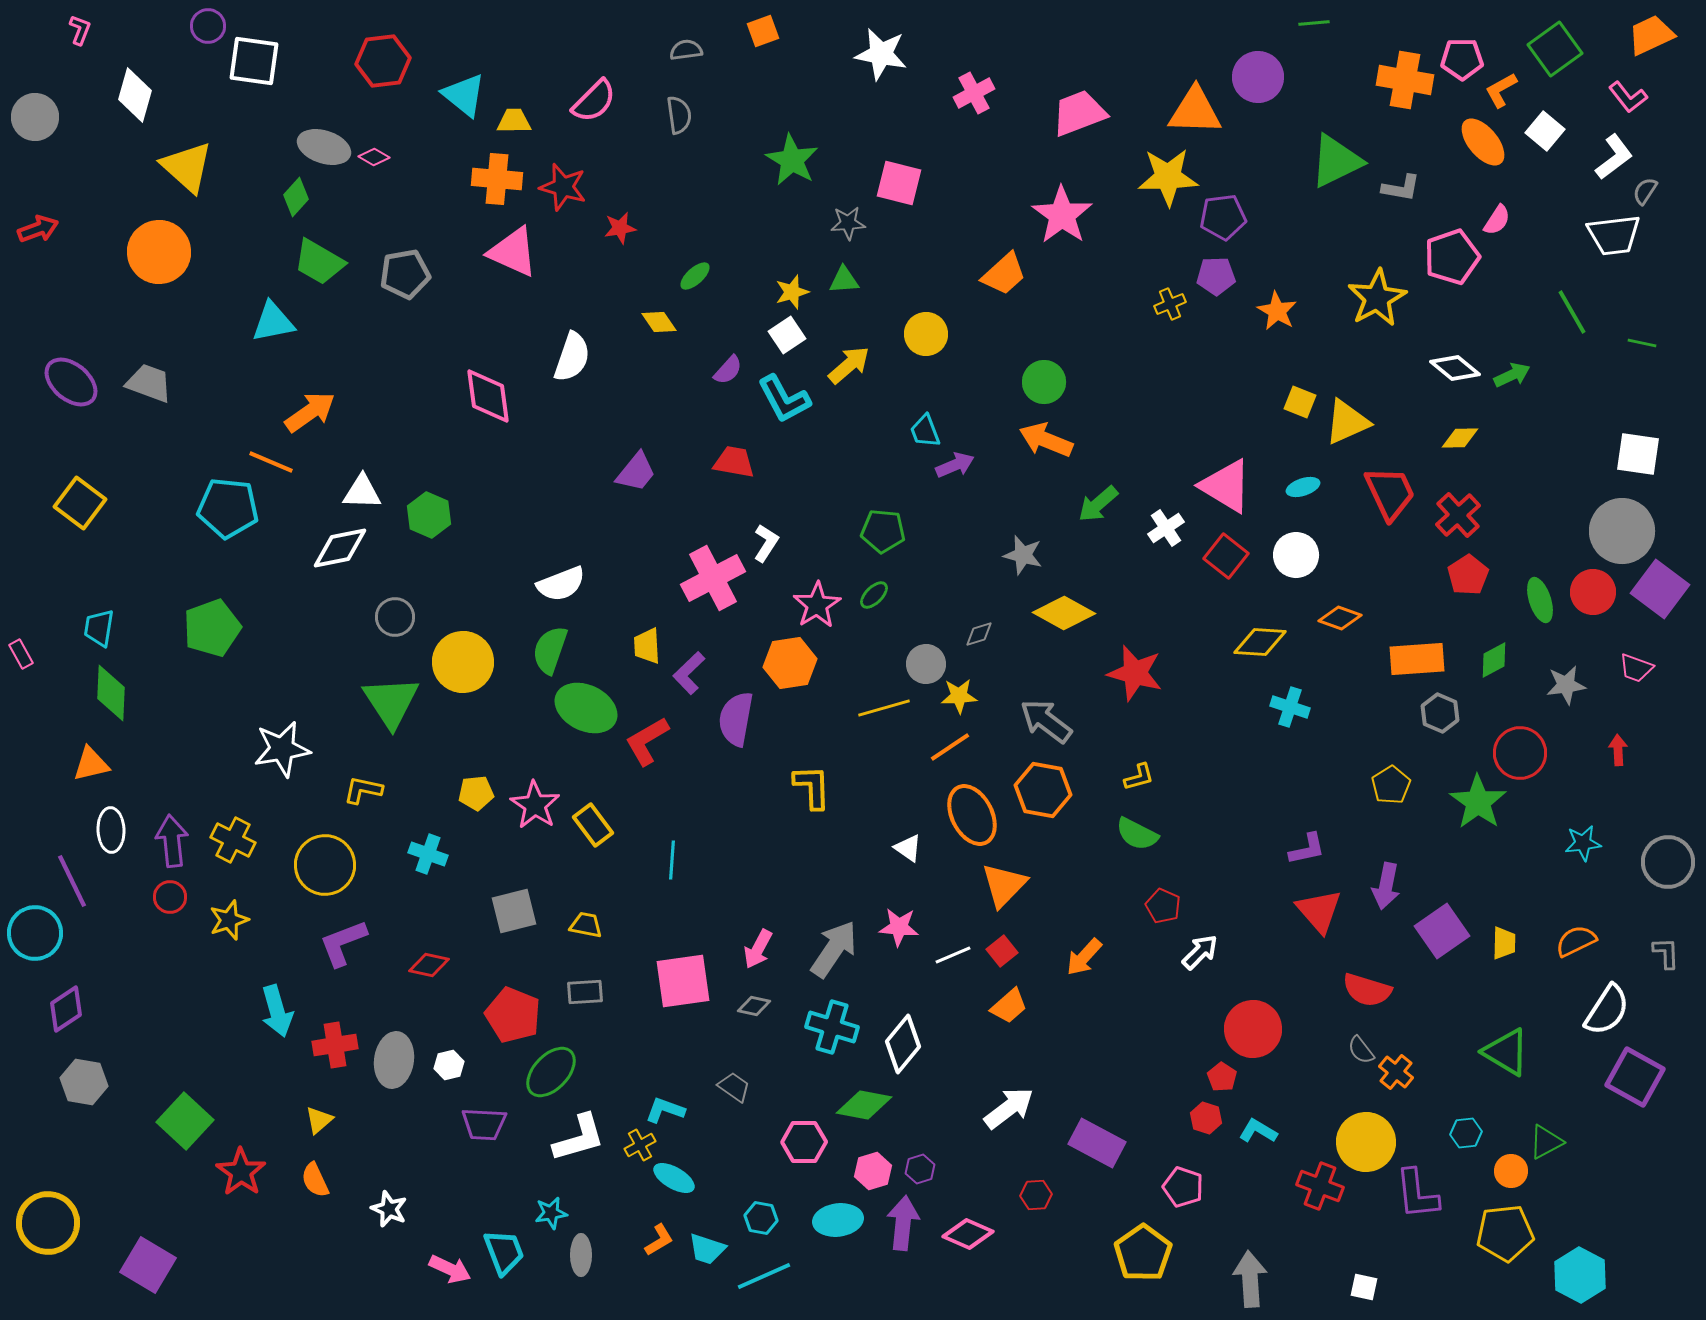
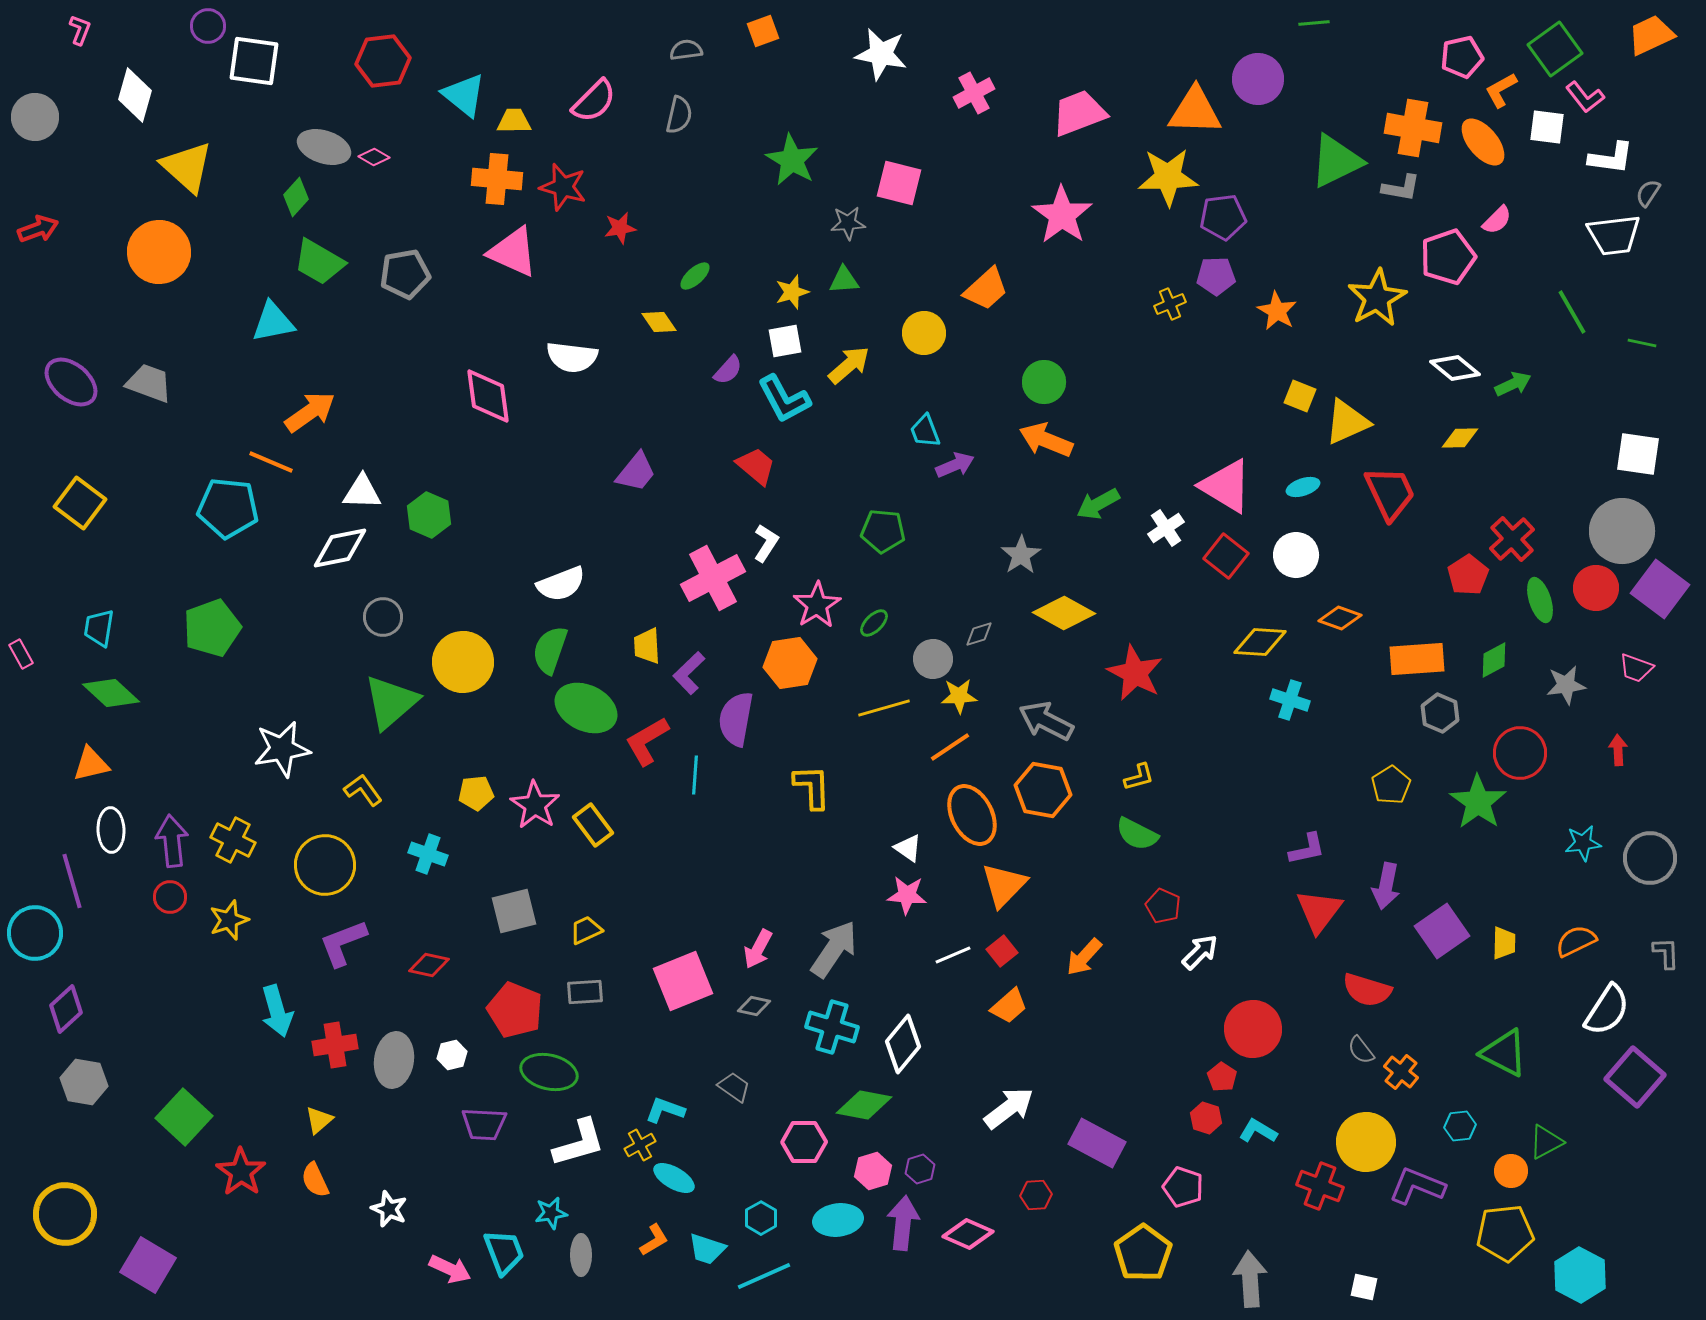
pink pentagon at (1462, 59): moved 2 px up; rotated 12 degrees counterclockwise
purple circle at (1258, 77): moved 2 px down
orange cross at (1405, 80): moved 8 px right, 48 px down
pink L-shape at (1628, 97): moved 43 px left
gray semicircle at (679, 115): rotated 21 degrees clockwise
white square at (1545, 131): moved 2 px right, 4 px up; rotated 33 degrees counterclockwise
white L-shape at (1614, 157): moved 3 px left, 1 px down; rotated 45 degrees clockwise
gray semicircle at (1645, 191): moved 3 px right, 2 px down
pink semicircle at (1497, 220): rotated 12 degrees clockwise
pink pentagon at (1452, 257): moved 4 px left
orange trapezoid at (1004, 274): moved 18 px left, 15 px down
yellow circle at (926, 334): moved 2 px left, 1 px up
white square at (787, 335): moved 2 px left, 6 px down; rotated 24 degrees clockwise
white semicircle at (572, 357): rotated 78 degrees clockwise
green arrow at (1512, 375): moved 1 px right, 9 px down
yellow square at (1300, 402): moved 6 px up
red trapezoid at (734, 462): moved 22 px right, 4 px down; rotated 30 degrees clockwise
green arrow at (1098, 504): rotated 12 degrees clockwise
red cross at (1458, 515): moved 54 px right, 24 px down
gray star at (1023, 555): moved 2 px left; rotated 24 degrees clockwise
red circle at (1593, 592): moved 3 px right, 4 px up
green ellipse at (874, 595): moved 28 px down
gray circle at (395, 617): moved 12 px left
gray circle at (926, 664): moved 7 px right, 5 px up
red star at (1135, 673): rotated 12 degrees clockwise
green diamond at (111, 693): rotated 50 degrees counterclockwise
green triangle at (391, 702): rotated 22 degrees clockwise
cyan cross at (1290, 707): moved 7 px up
gray arrow at (1046, 721): rotated 10 degrees counterclockwise
yellow L-shape at (363, 790): rotated 42 degrees clockwise
cyan line at (672, 860): moved 23 px right, 85 px up
gray circle at (1668, 862): moved 18 px left, 4 px up
purple line at (72, 881): rotated 10 degrees clockwise
red triangle at (1319, 911): rotated 18 degrees clockwise
yellow trapezoid at (586, 925): moved 5 px down; rotated 36 degrees counterclockwise
pink star at (899, 927): moved 8 px right, 32 px up
pink square at (683, 981): rotated 14 degrees counterclockwise
purple diamond at (66, 1009): rotated 9 degrees counterclockwise
red pentagon at (513, 1015): moved 2 px right, 5 px up
green triangle at (1506, 1052): moved 2 px left, 1 px down; rotated 4 degrees counterclockwise
white hexagon at (449, 1065): moved 3 px right, 10 px up
green ellipse at (551, 1072): moved 2 px left; rotated 60 degrees clockwise
orange cross at (1396, 1072): moved 5 px right
purple square at (1635, 1077): rotated 12 degrees clockwise
green square at (185, 1121): moved 1 px left, 4 px up
cyan hexagon at (1466, 1133): moved 6 px left, 7 px up
white L-shape at (579, 1138): moved 5 px down
purple L-shape at (1417, 1194): moved 8 px up; rotated 118 degrees clockwise
cyan hexagon at (761, 1218): rotated 20 degrees clockwise
yellow circle at (48, 1223): moved 17 px right, 9 px up
orange L-shape at (659, 1240): moved 5 px left
